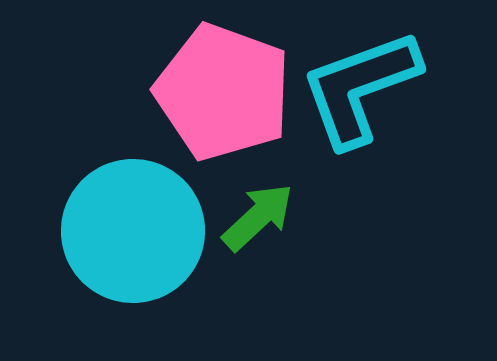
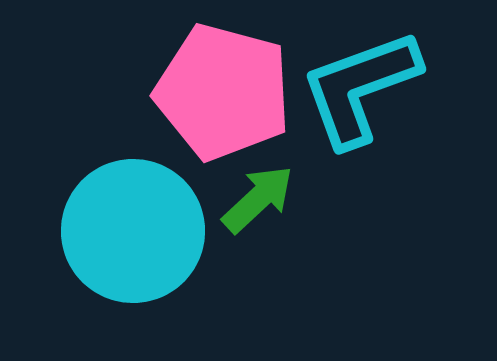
pink pentagon: rotated 5 degrees counterclockwise
green arrow: moved 18 px up
